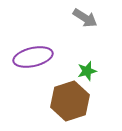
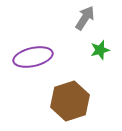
gray arrow: rotated 90 degrees counterclockwise
green star: moved 13 px right, 21 px up
